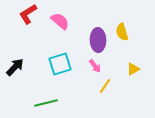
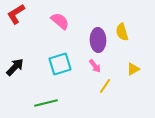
red L-shape: moved 12 px left
